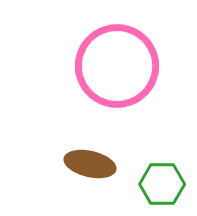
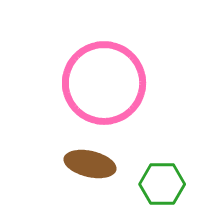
pink circle: moved 13 px left, 17 px down
